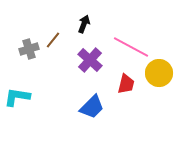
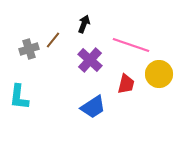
pink line: moved 2 px up; rotated 9 degrees counterclockwise
yellow circle: moved 1 px down
cyan L-shape: moved 2 px right; rotated 92 degrees counterclockwise
blue trapezoid: moved 1 px right; rotated 12 degrees clockwise
